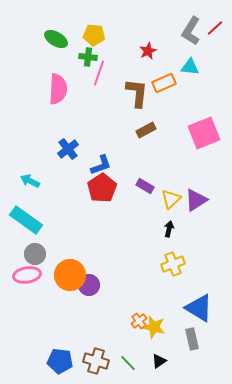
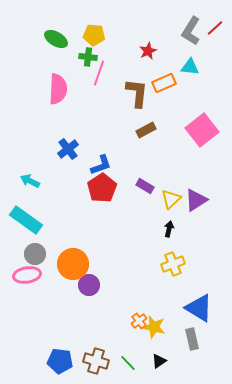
pink square: moved 2 px left, 3 px up; rotated 16 degrees counterclockwise
orange circle: moved 3 px right, 11 px up
